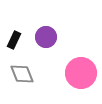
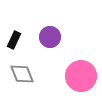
purple circle: moved 4 px right
pink circle: moved 3 px down
